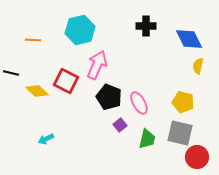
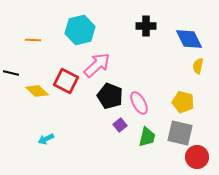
pink arrow: rotated 24 degrees clockwise
black pentagon: moved 1 px right, 1 px up
green trapezoid: moved 2 px up
